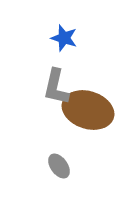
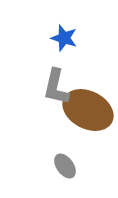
brown ellipse: rotated 9 degrees clockwise
gray ellipse: moved 6 px right
